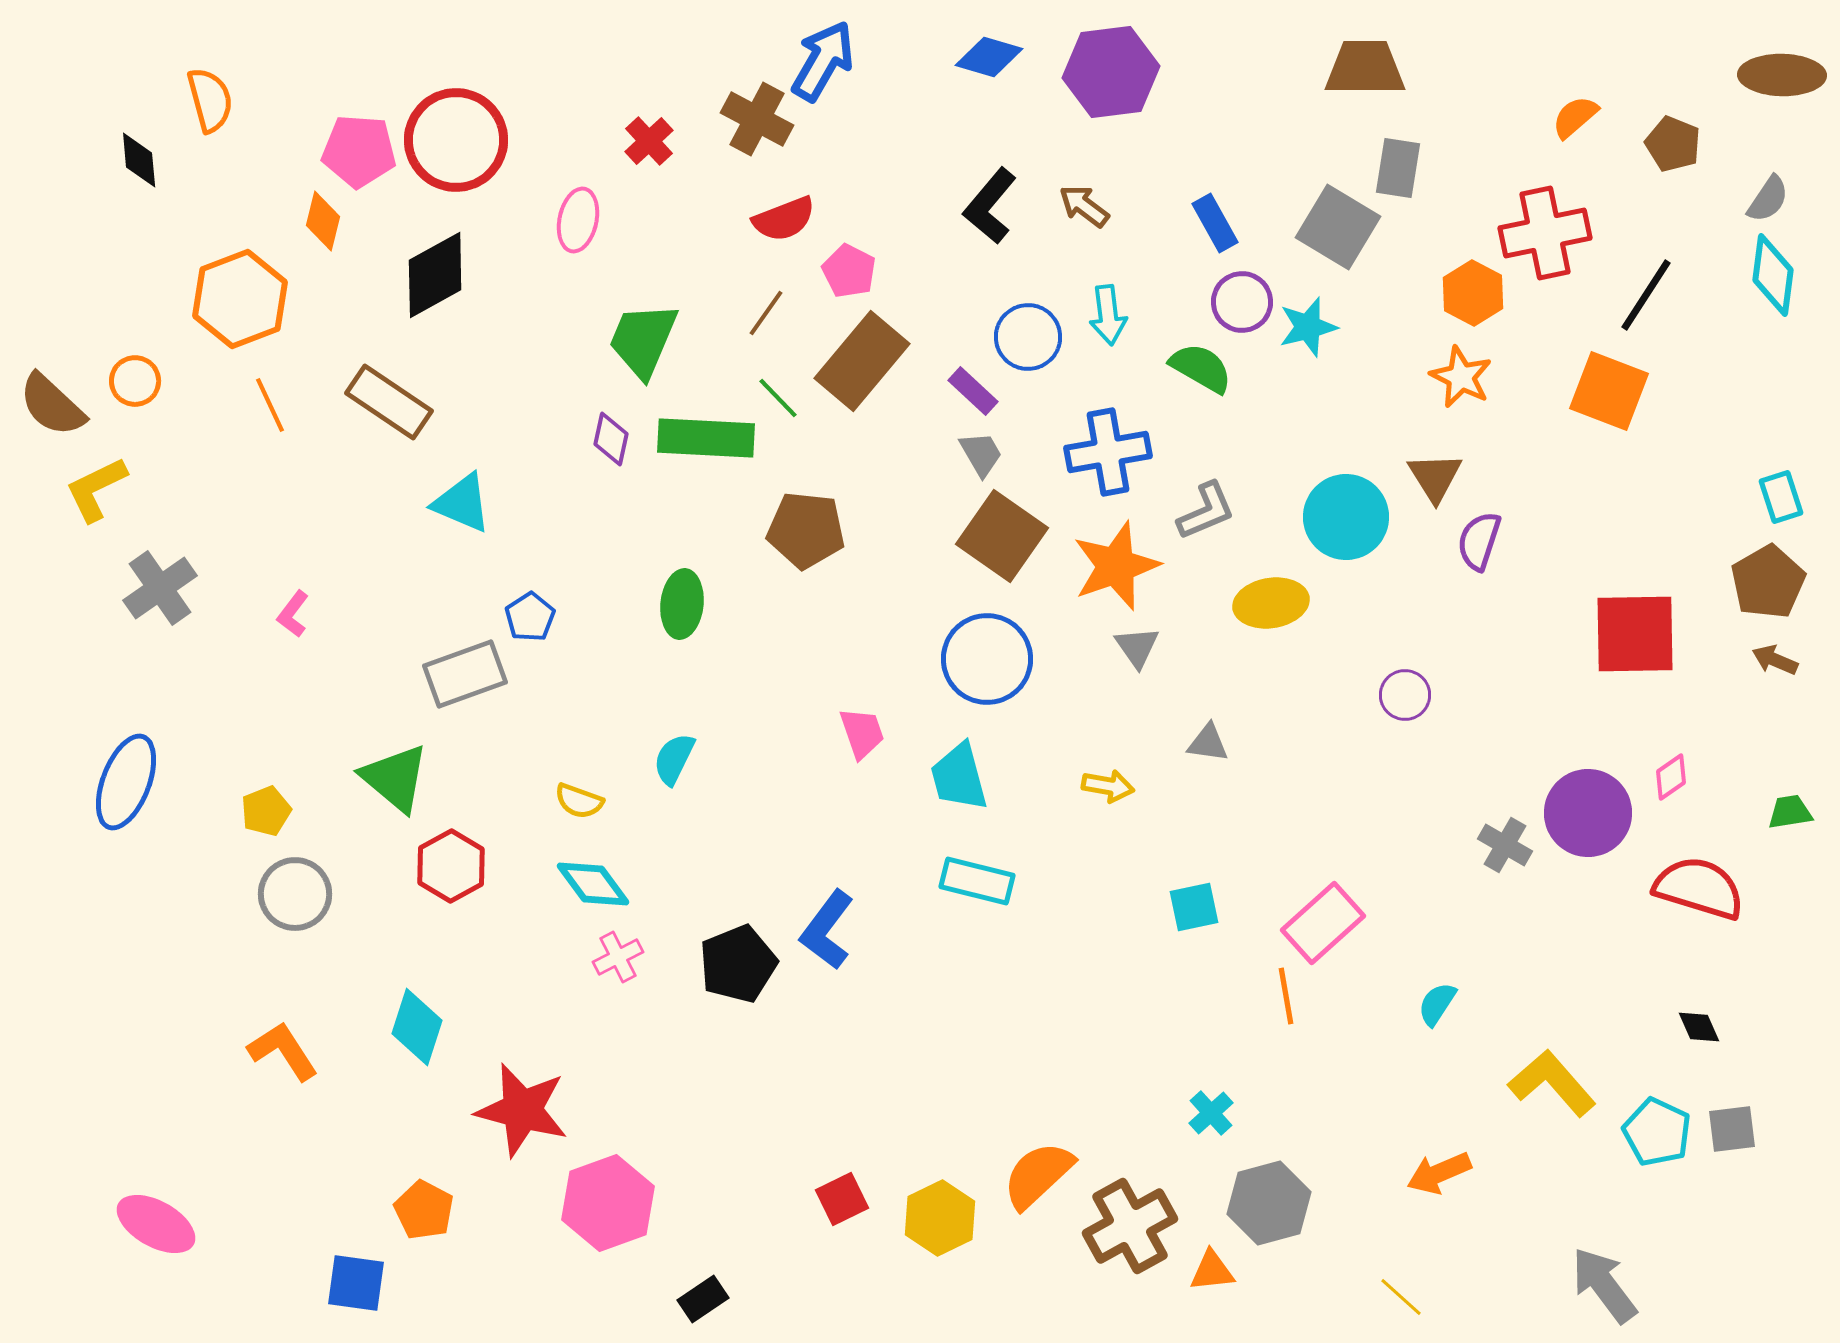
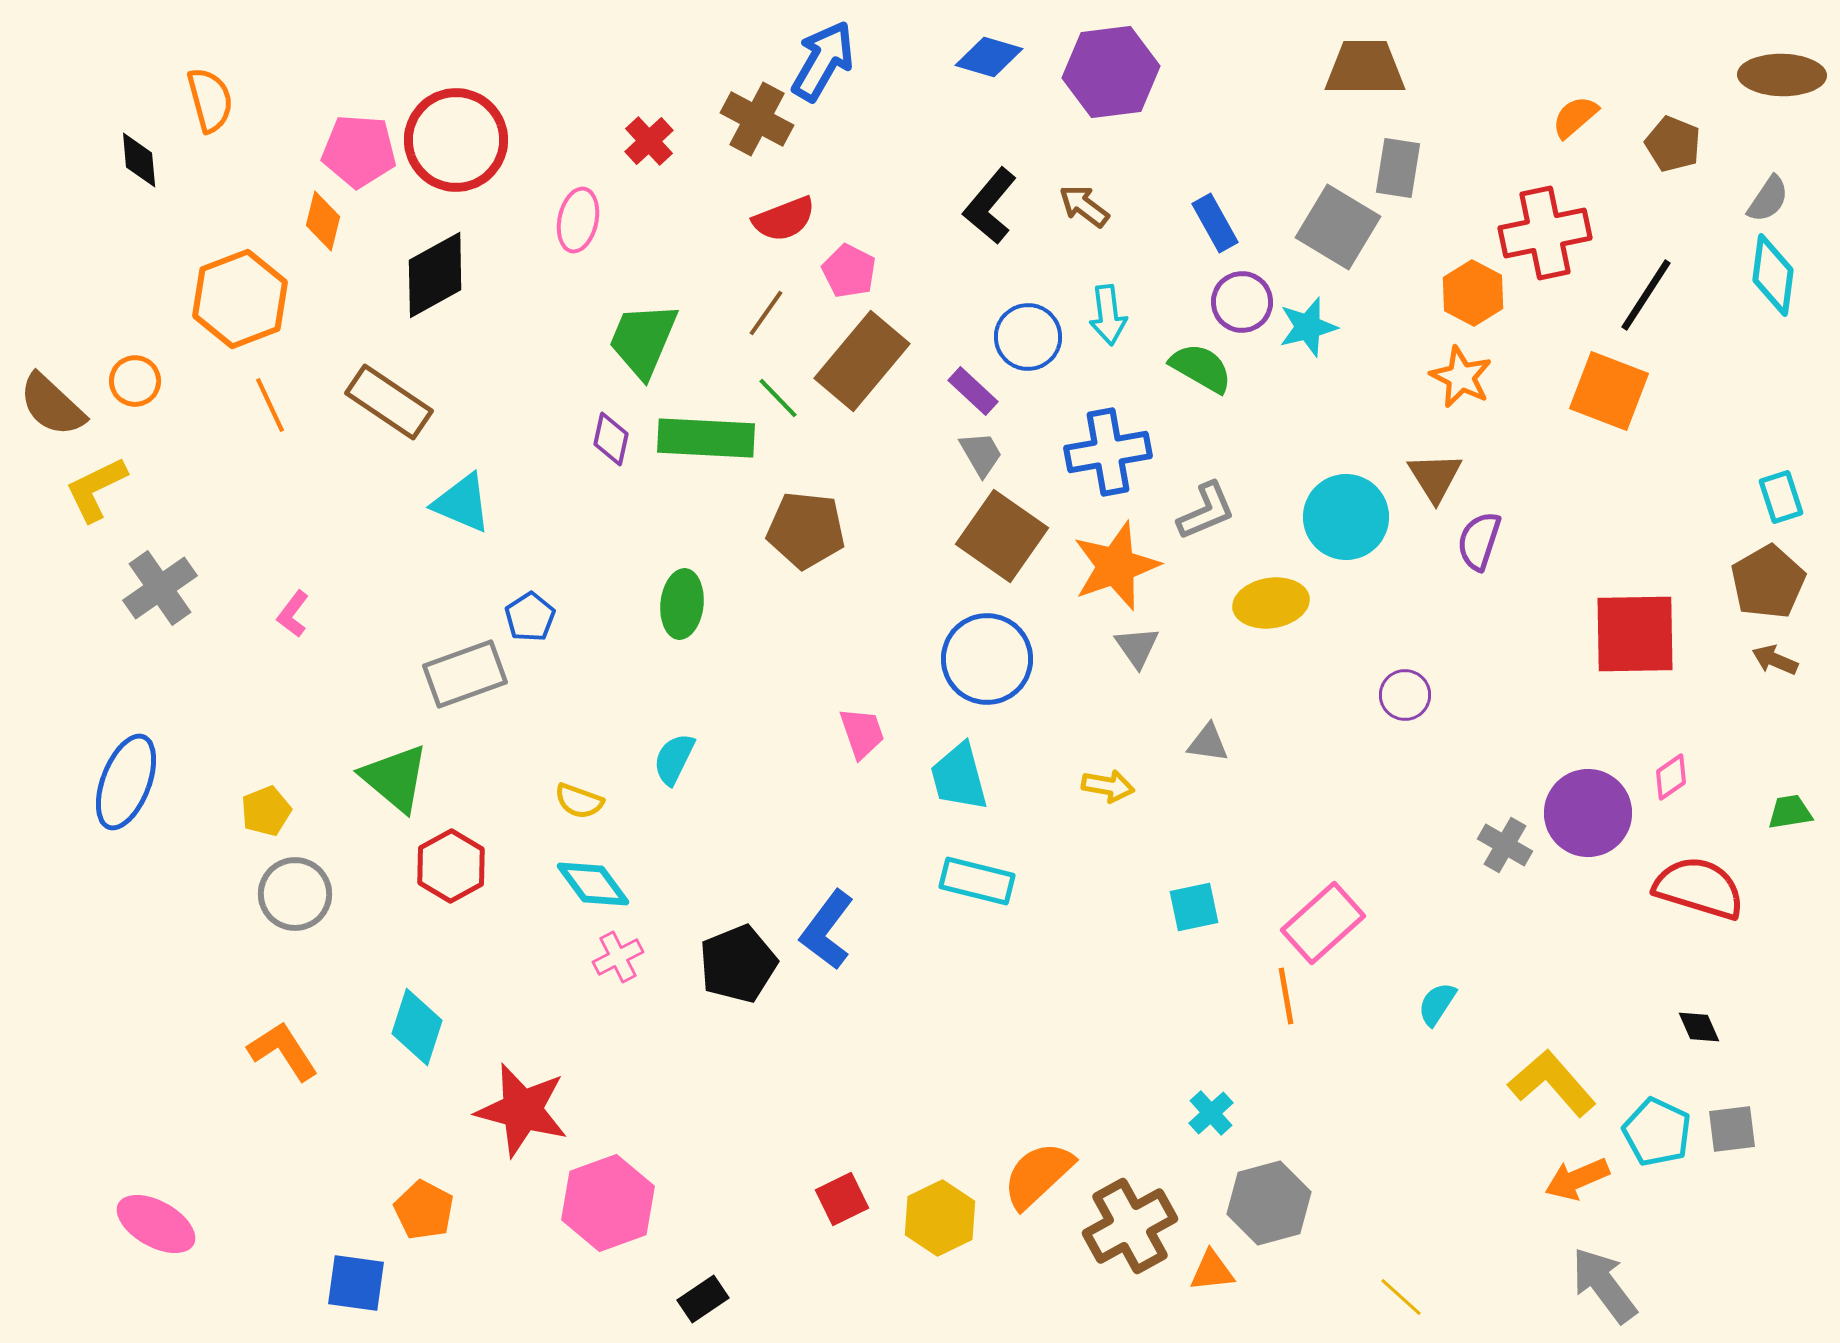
orange arrow at (1439, 1173): moved 138 px right, 6 px down
